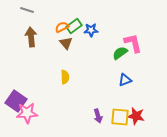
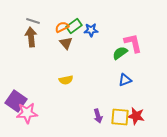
gray line: moved 6 px right, 11 px down
yellow semicircle: moved 1 px right, 3 px down; rotated 80 degrees clockwise
